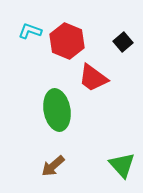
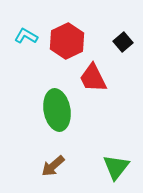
cyan L-shape: moved 4 px left, 5 px down; rotated 10 degrees clockwise
red hexagon: rotated 12 degrees clockwise
red trapezoid: rotated 28 degrees clockwise
green triangle: moved 6 px left, 2 px down; rotated 20 degrees clockwise
